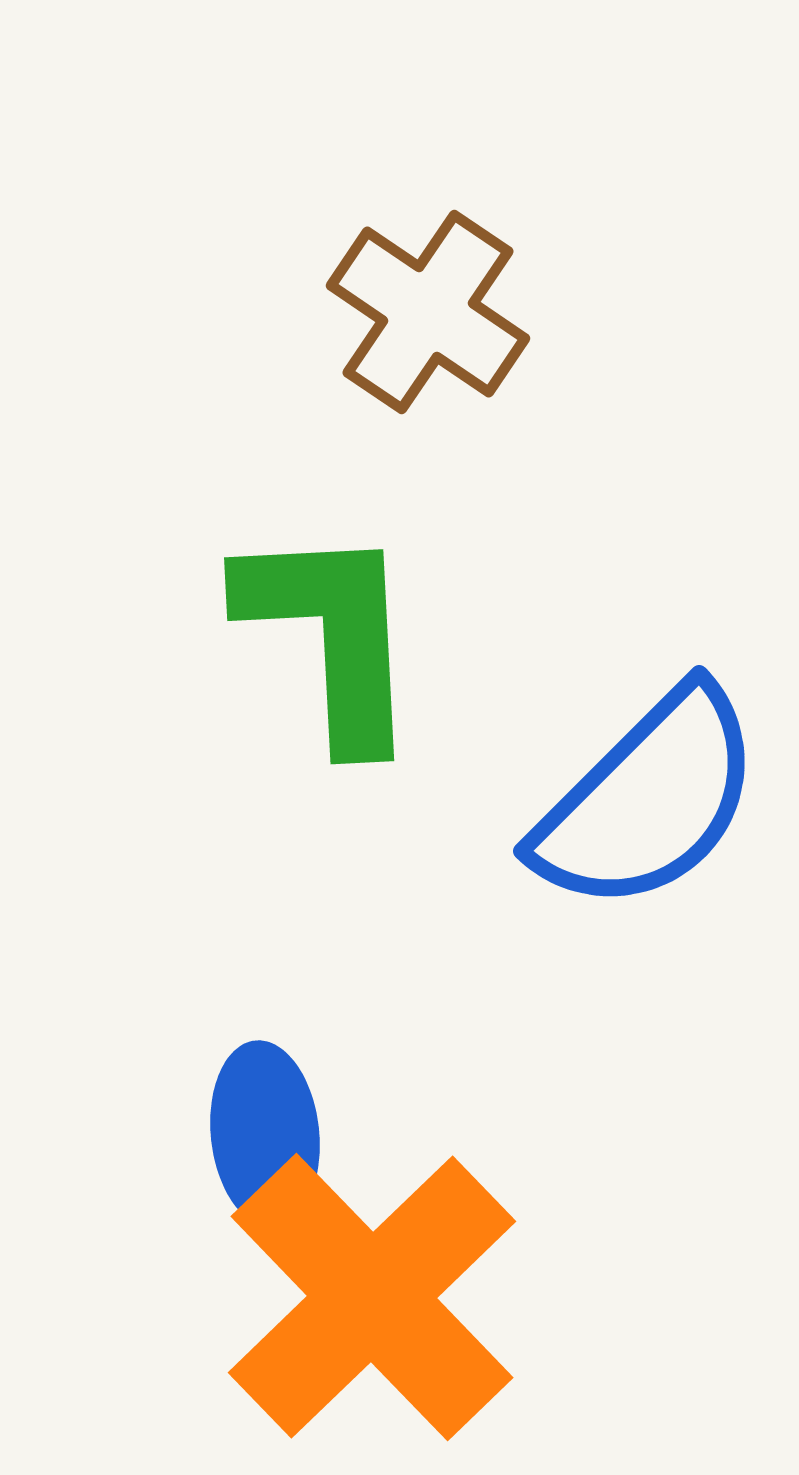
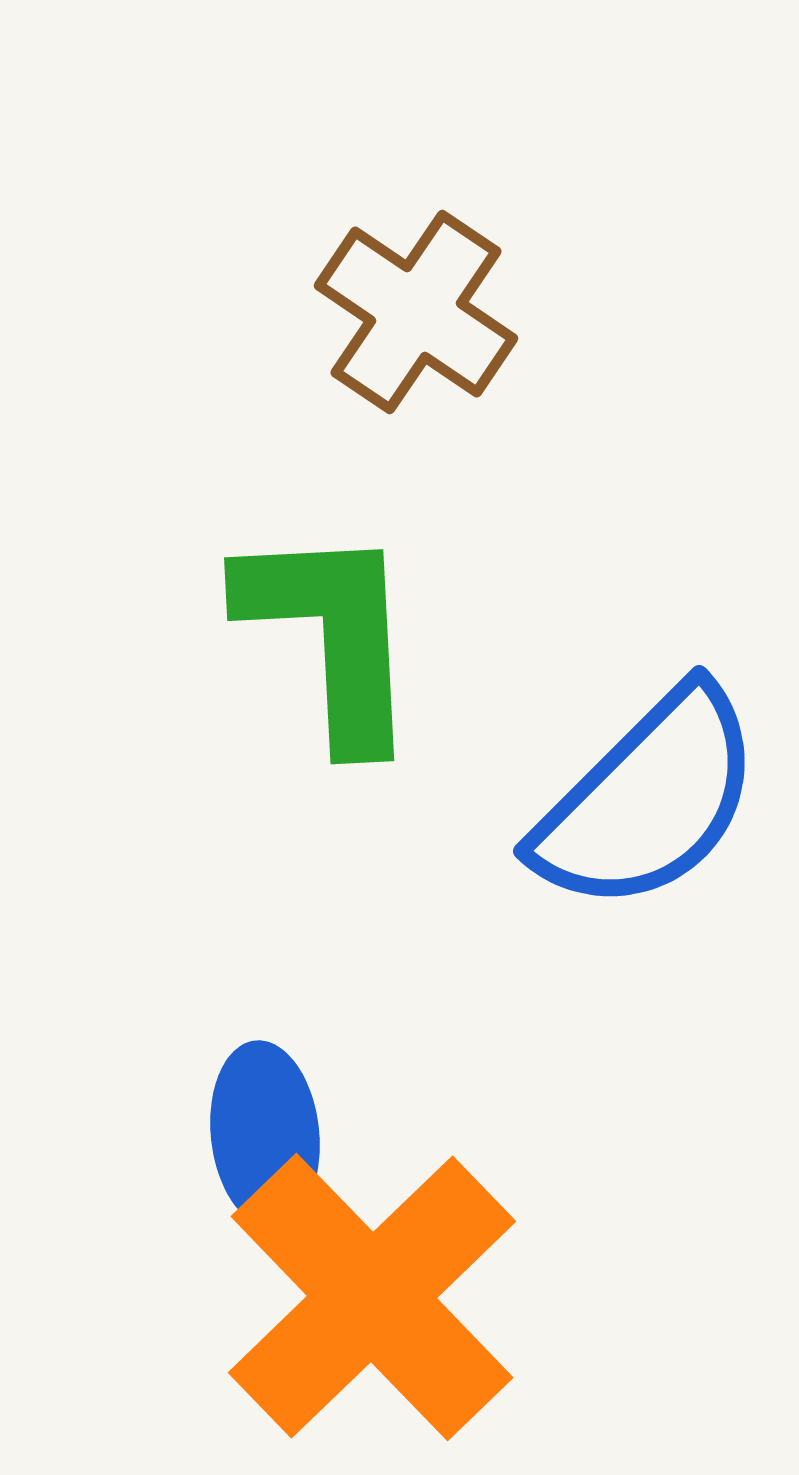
brown cross: moved 12 px left
